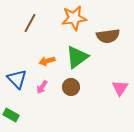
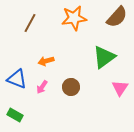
brown semicircle: moved 9 px right, 19 px up; rotated 40 degrees counterclockwise
green triangle: moved 27 px right
orange arrow: moved 1 px left
blue triangle: rotated 25 degrees counterclockwise
green rectangle: moved 4 px right
